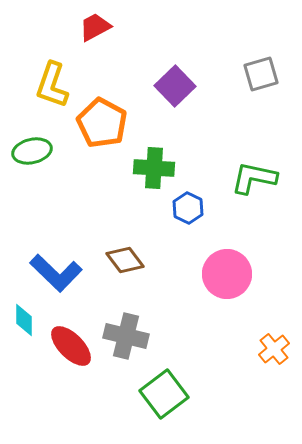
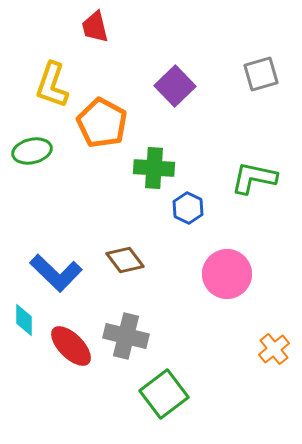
red trapezoid: rotated 76 degrees counterclockwise
